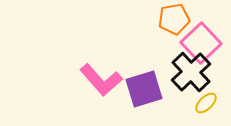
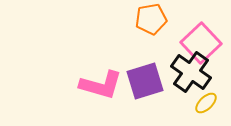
orange pentagon: moved 23 px left
black cross: rotated 12 degrees counterclockwise
pink L-shape: moved 5 px down; rotated 33 degrees counterclockwise
purple square: moved 1 px right, 8 px up
